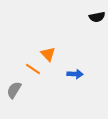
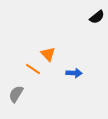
black semicircle: rotated 28 degrees counterclockwise
blue arrow: moved 1 px left, 1 px up
gray semicircle: moved 2 px right, 4 px down
